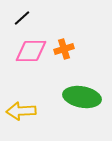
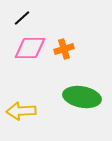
pink diamond: moved 1 px left, 3 px up
